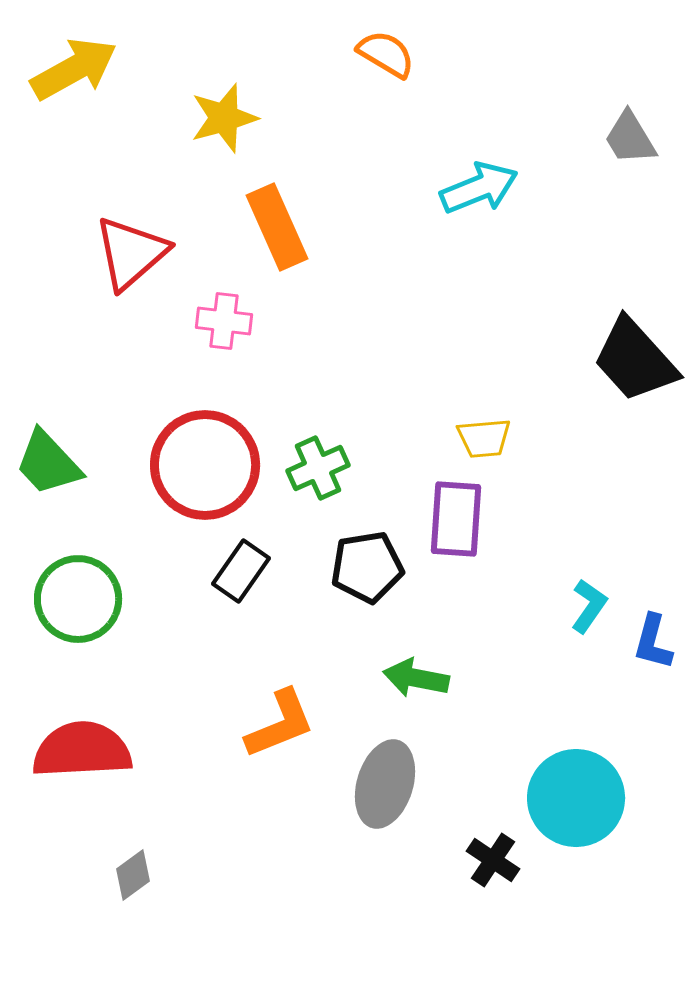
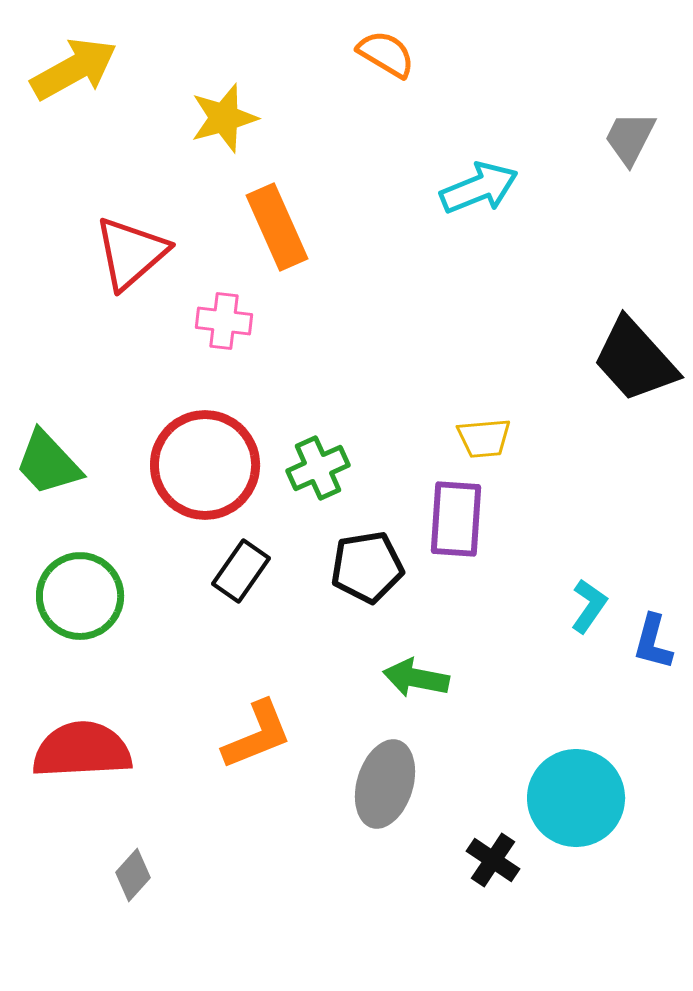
gray trapezoid: rotated 58 degrees clockwise
green circle: moved 2 px right, 3 px up
orange L-shape: moved 23 px left, 11 px down
gray diamond: rotated 12 degrees counterclockwise
